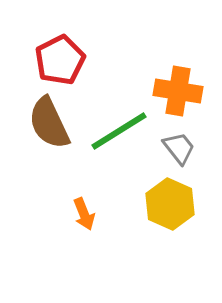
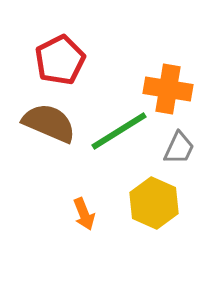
orange cross: moved 10 px left, 2 px up
brown semicircle: rotated 138 degrees clockwise
gray trapezoid: rotated 63 degrees clockwise
yellow hexagon: moved 16 px left, 1 px up
